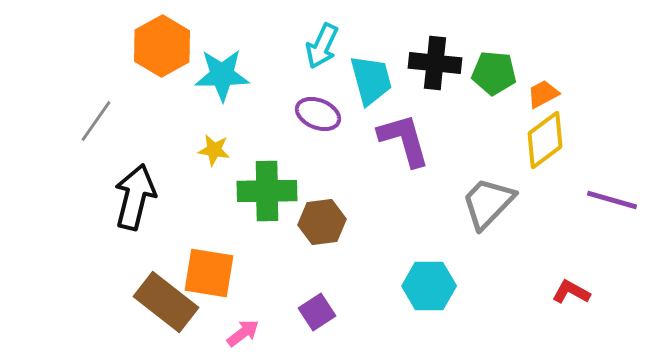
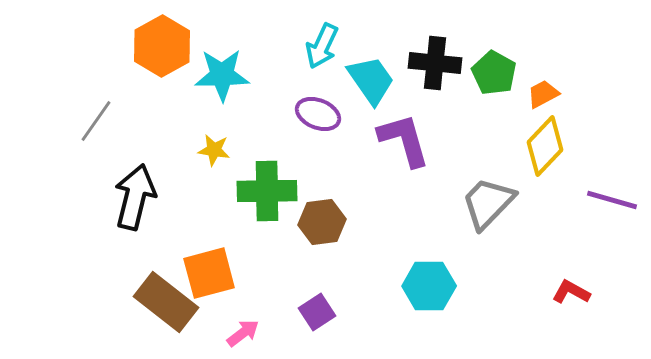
green pentagon: rotated 24 degrees clockwise
cyan trapezoid: rotated 20 degrees counterclockwise
yellow diamond: moved 6 px down; rotated 10 degrees counterclockwise
orange square: rotated 24 degrees counterclockwise
